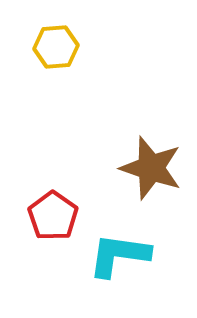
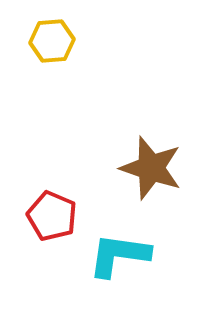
yellow hexagon: moved 4 px left, 6 px up
red pentagon: moved 1 px left; rotated 12 degrees counterclockwise
